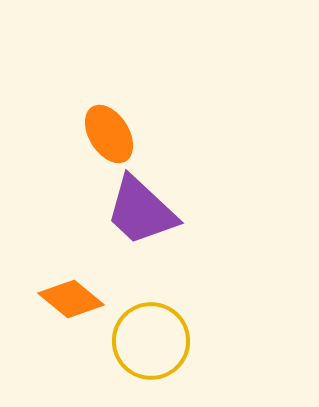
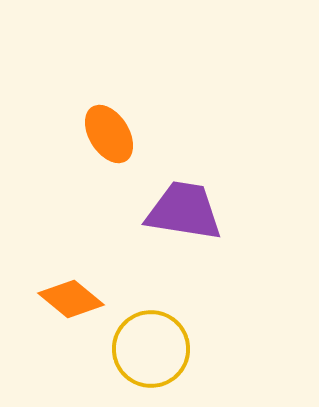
purple trapezoid: moved 43 px right; rotated 146 degrees clockwise
yellow circle: moved 8 px down
